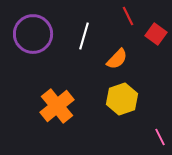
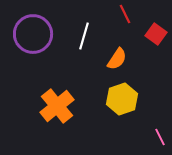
red line: moved 3 px left, 2 px up
orange semicircle: rotated 10 degrees counterclockwise
